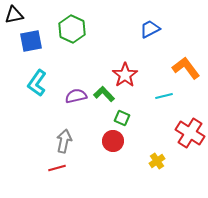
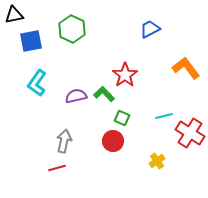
cyan line: moved 20 px down
